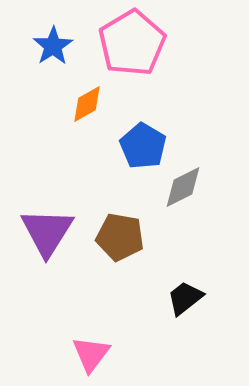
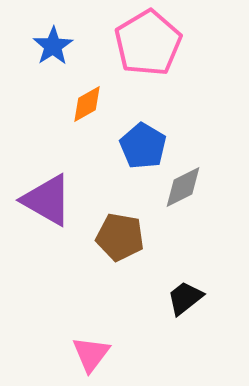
pink pentagon: moved 16 px right
purple triangle: moved 32 px up; rotated 32 degrees counterclockwise
